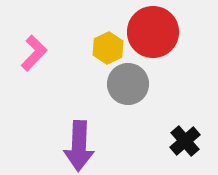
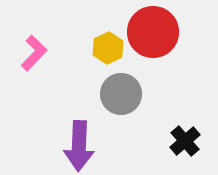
gray circle: moved 7 px left, 10 px down
